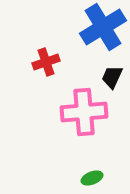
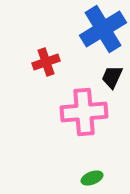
blue cross: moved 2 px down
